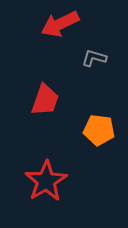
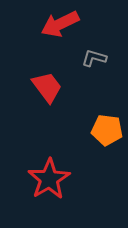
red trapezoid: moved 2 px right, 13 px up; rotated 56 degrees counterclockwise
orange pentagon: moved 8 px right
red star: moved 3 px right, 2 px up
